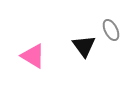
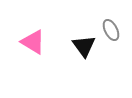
pink triangle: moved 14 px up
